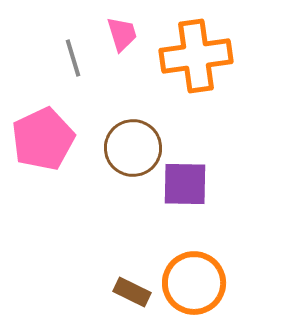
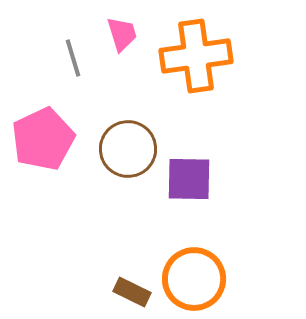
brown circle: moved 5 px left, 1 px down
purple square: moved 4 px right, 5 px up
orange circle: moved 4 px up
